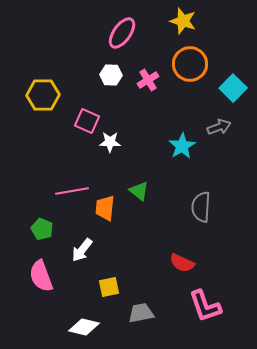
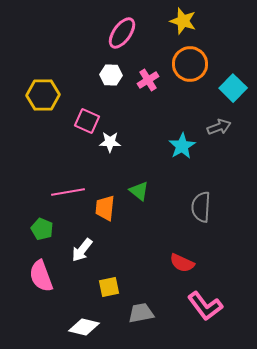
pink line: moved 4 px left, 1 px down
pink L-shape: rotated 18 degrees counterclockwise
